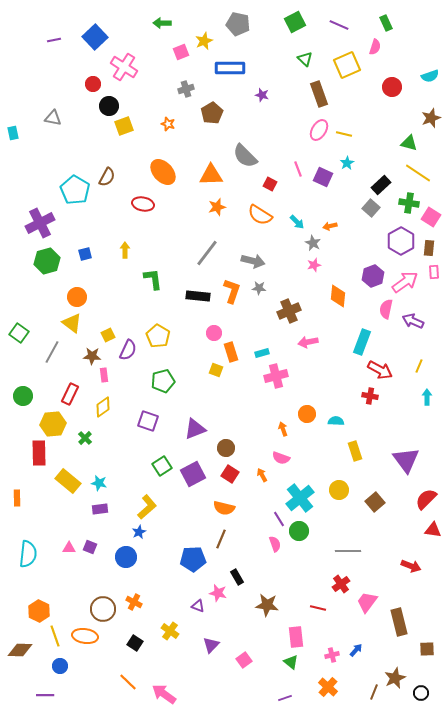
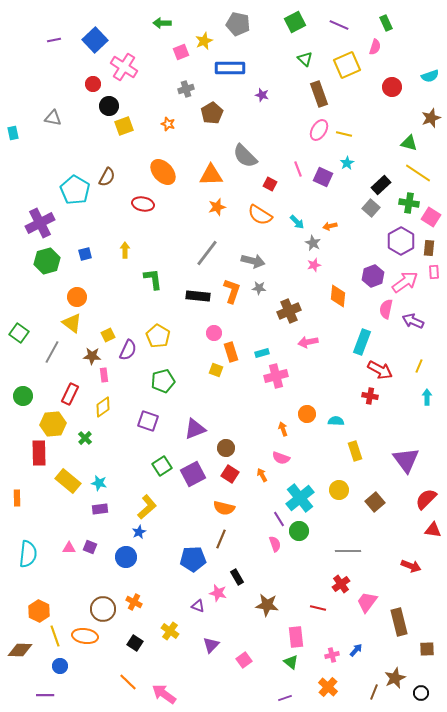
blue square at (95, 37): moved 3 px down
